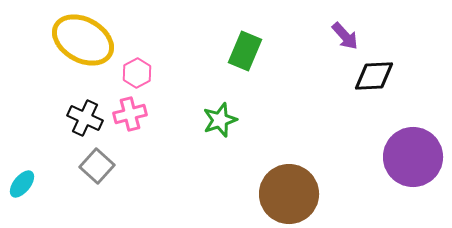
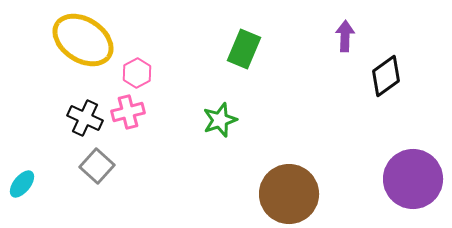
purple arrow: rotated 136 degrees counterclockwise
yellow ellipse: rotated 4 degrees clockwise
green rectangle: moved 1 px left, 2 px up
black diamond: moved 12 px right; rotated 33 degrees counterclockwise
pink cross: moved 2 px left, 2 px up
purple circle: moved 22 px down
